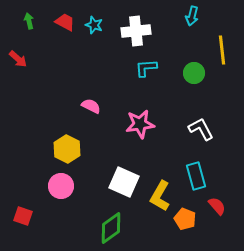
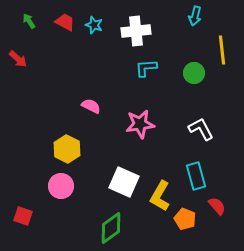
cyan arrow: moved 3 px right
green arrow: rotated 21 degrees counterclockwise
